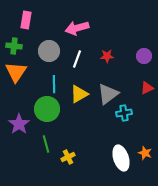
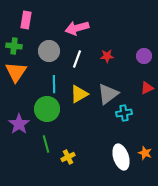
white ellipse: moved 1 px up
